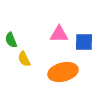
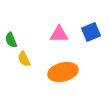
blue square: moved 7 px right, 10 px up; rotated 24 degrees counterclockwise
